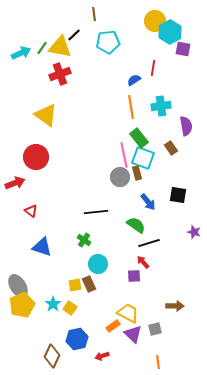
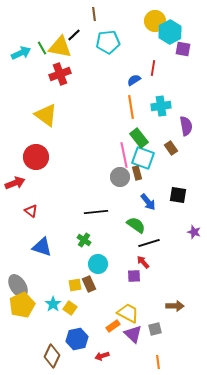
green line at (42, 48): rotated 64 degrees counterclockwise
